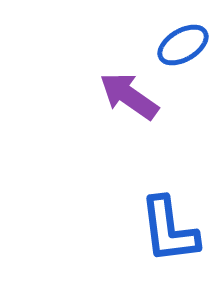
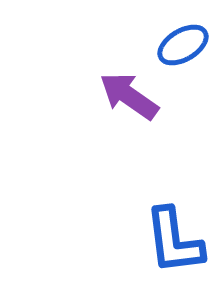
blue L-shape: moved 5 px right, 11 px down
